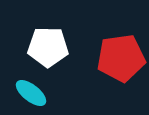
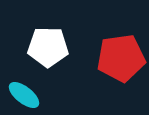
cyan ellipse: moved 7 px left, 2 px down
